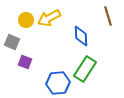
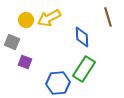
brown line: moved 1 px down
blue diamond: moved 1 px right, 1 px down
green rectangle: moved 1 px left
